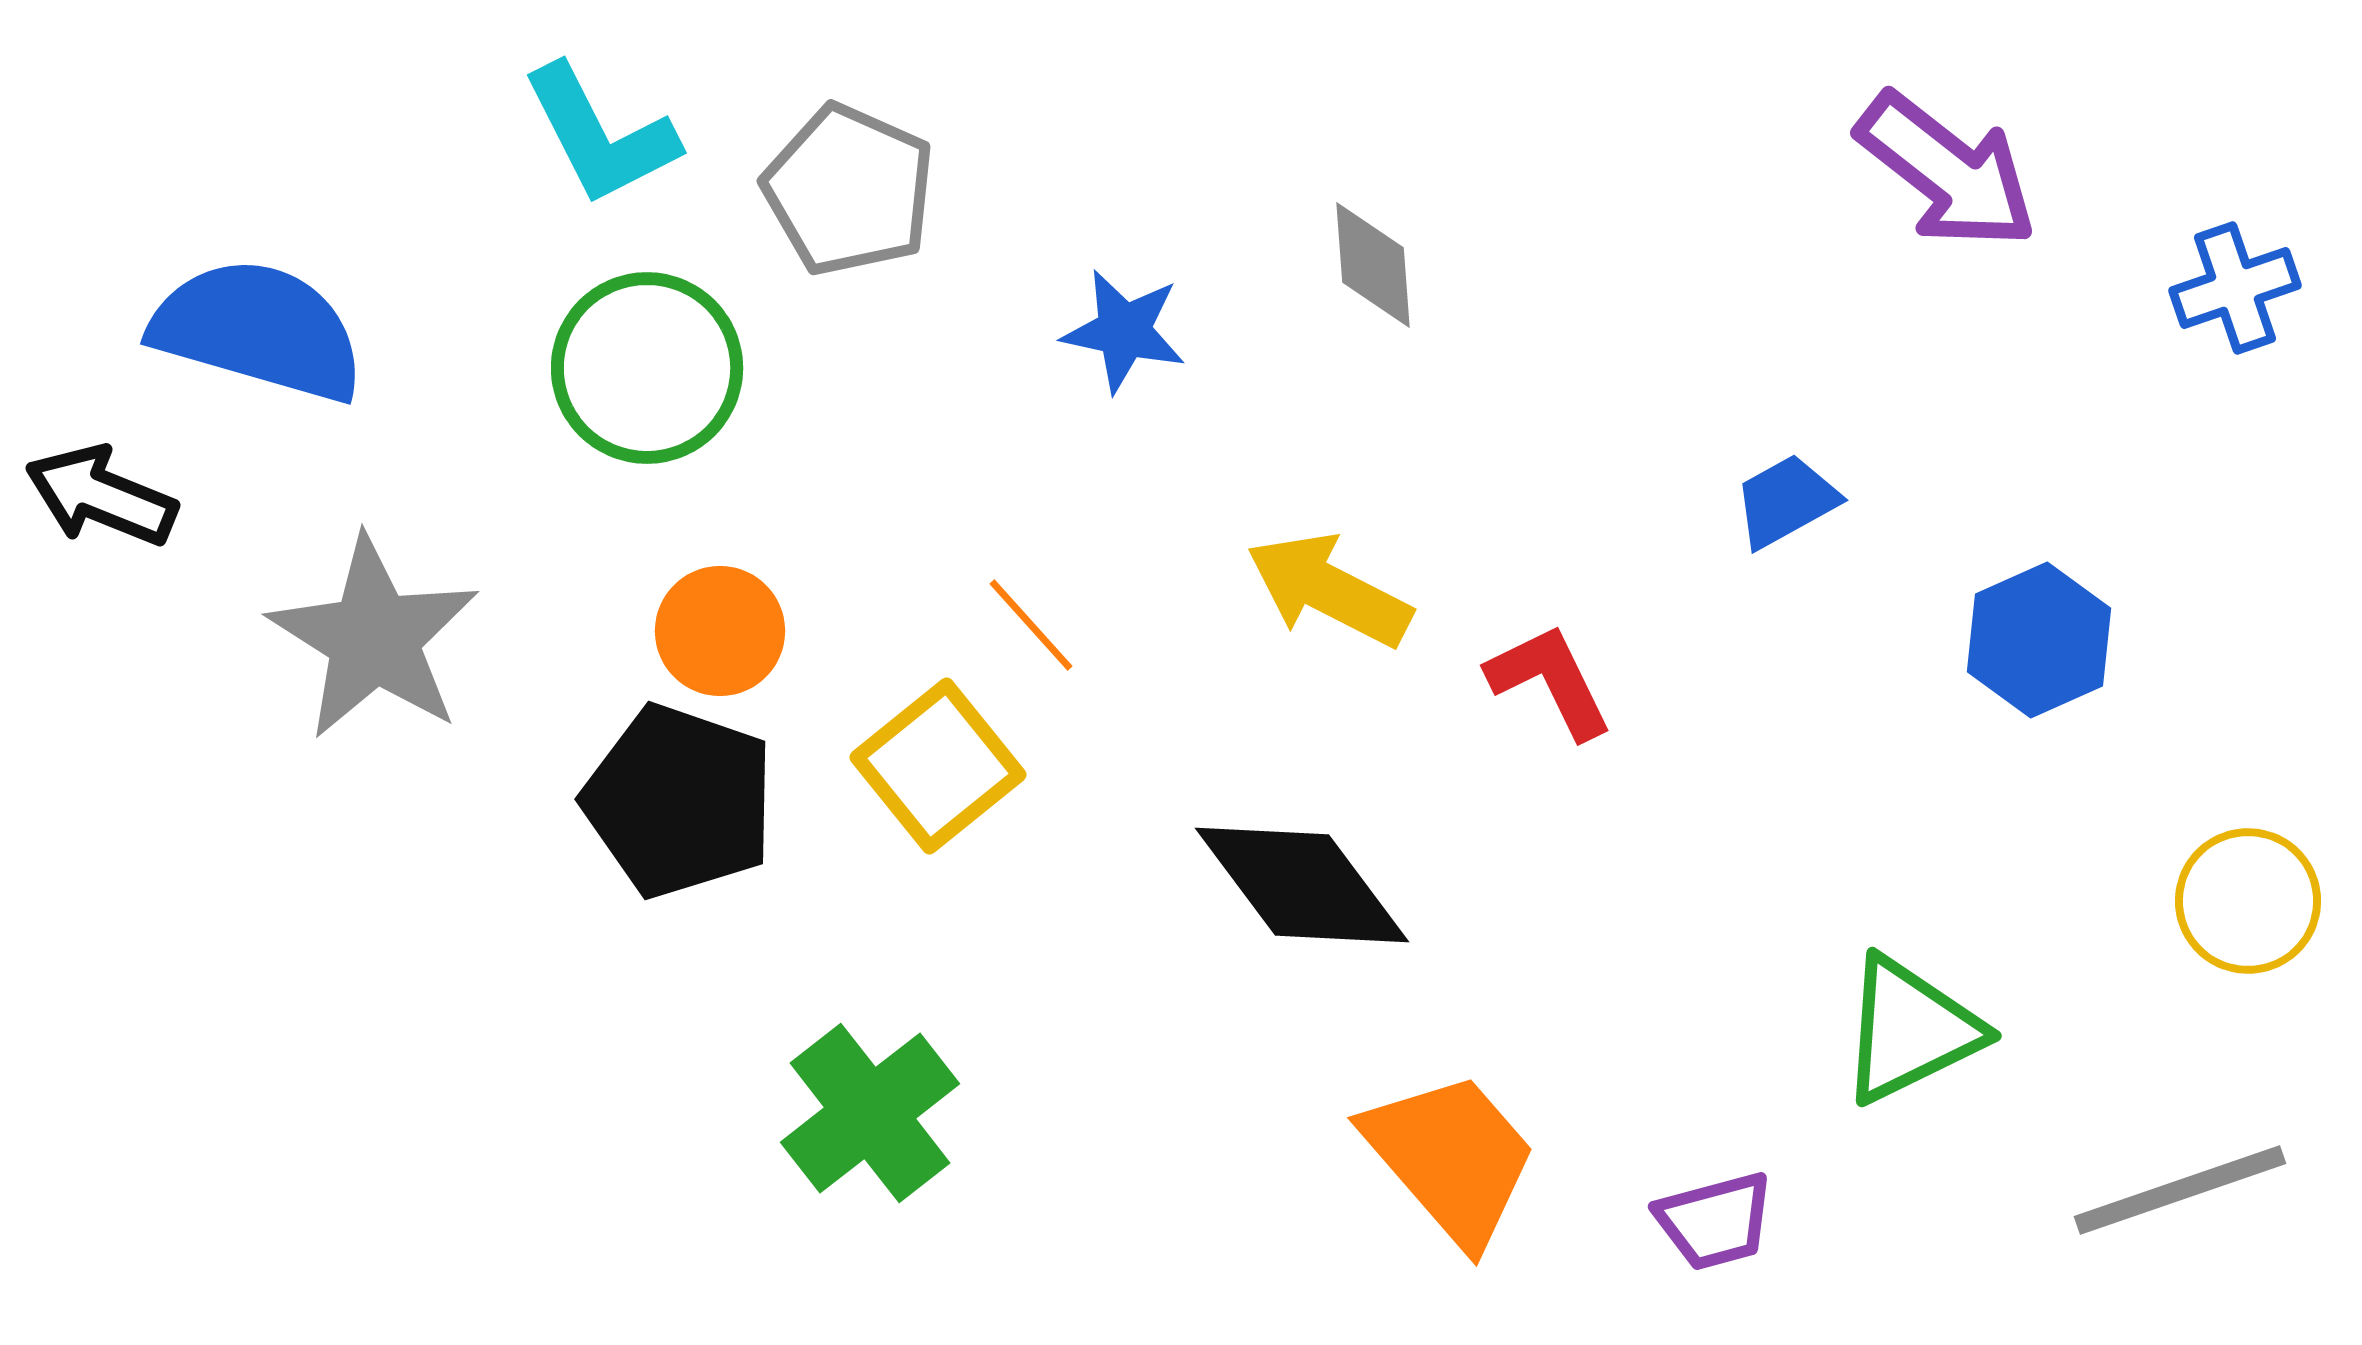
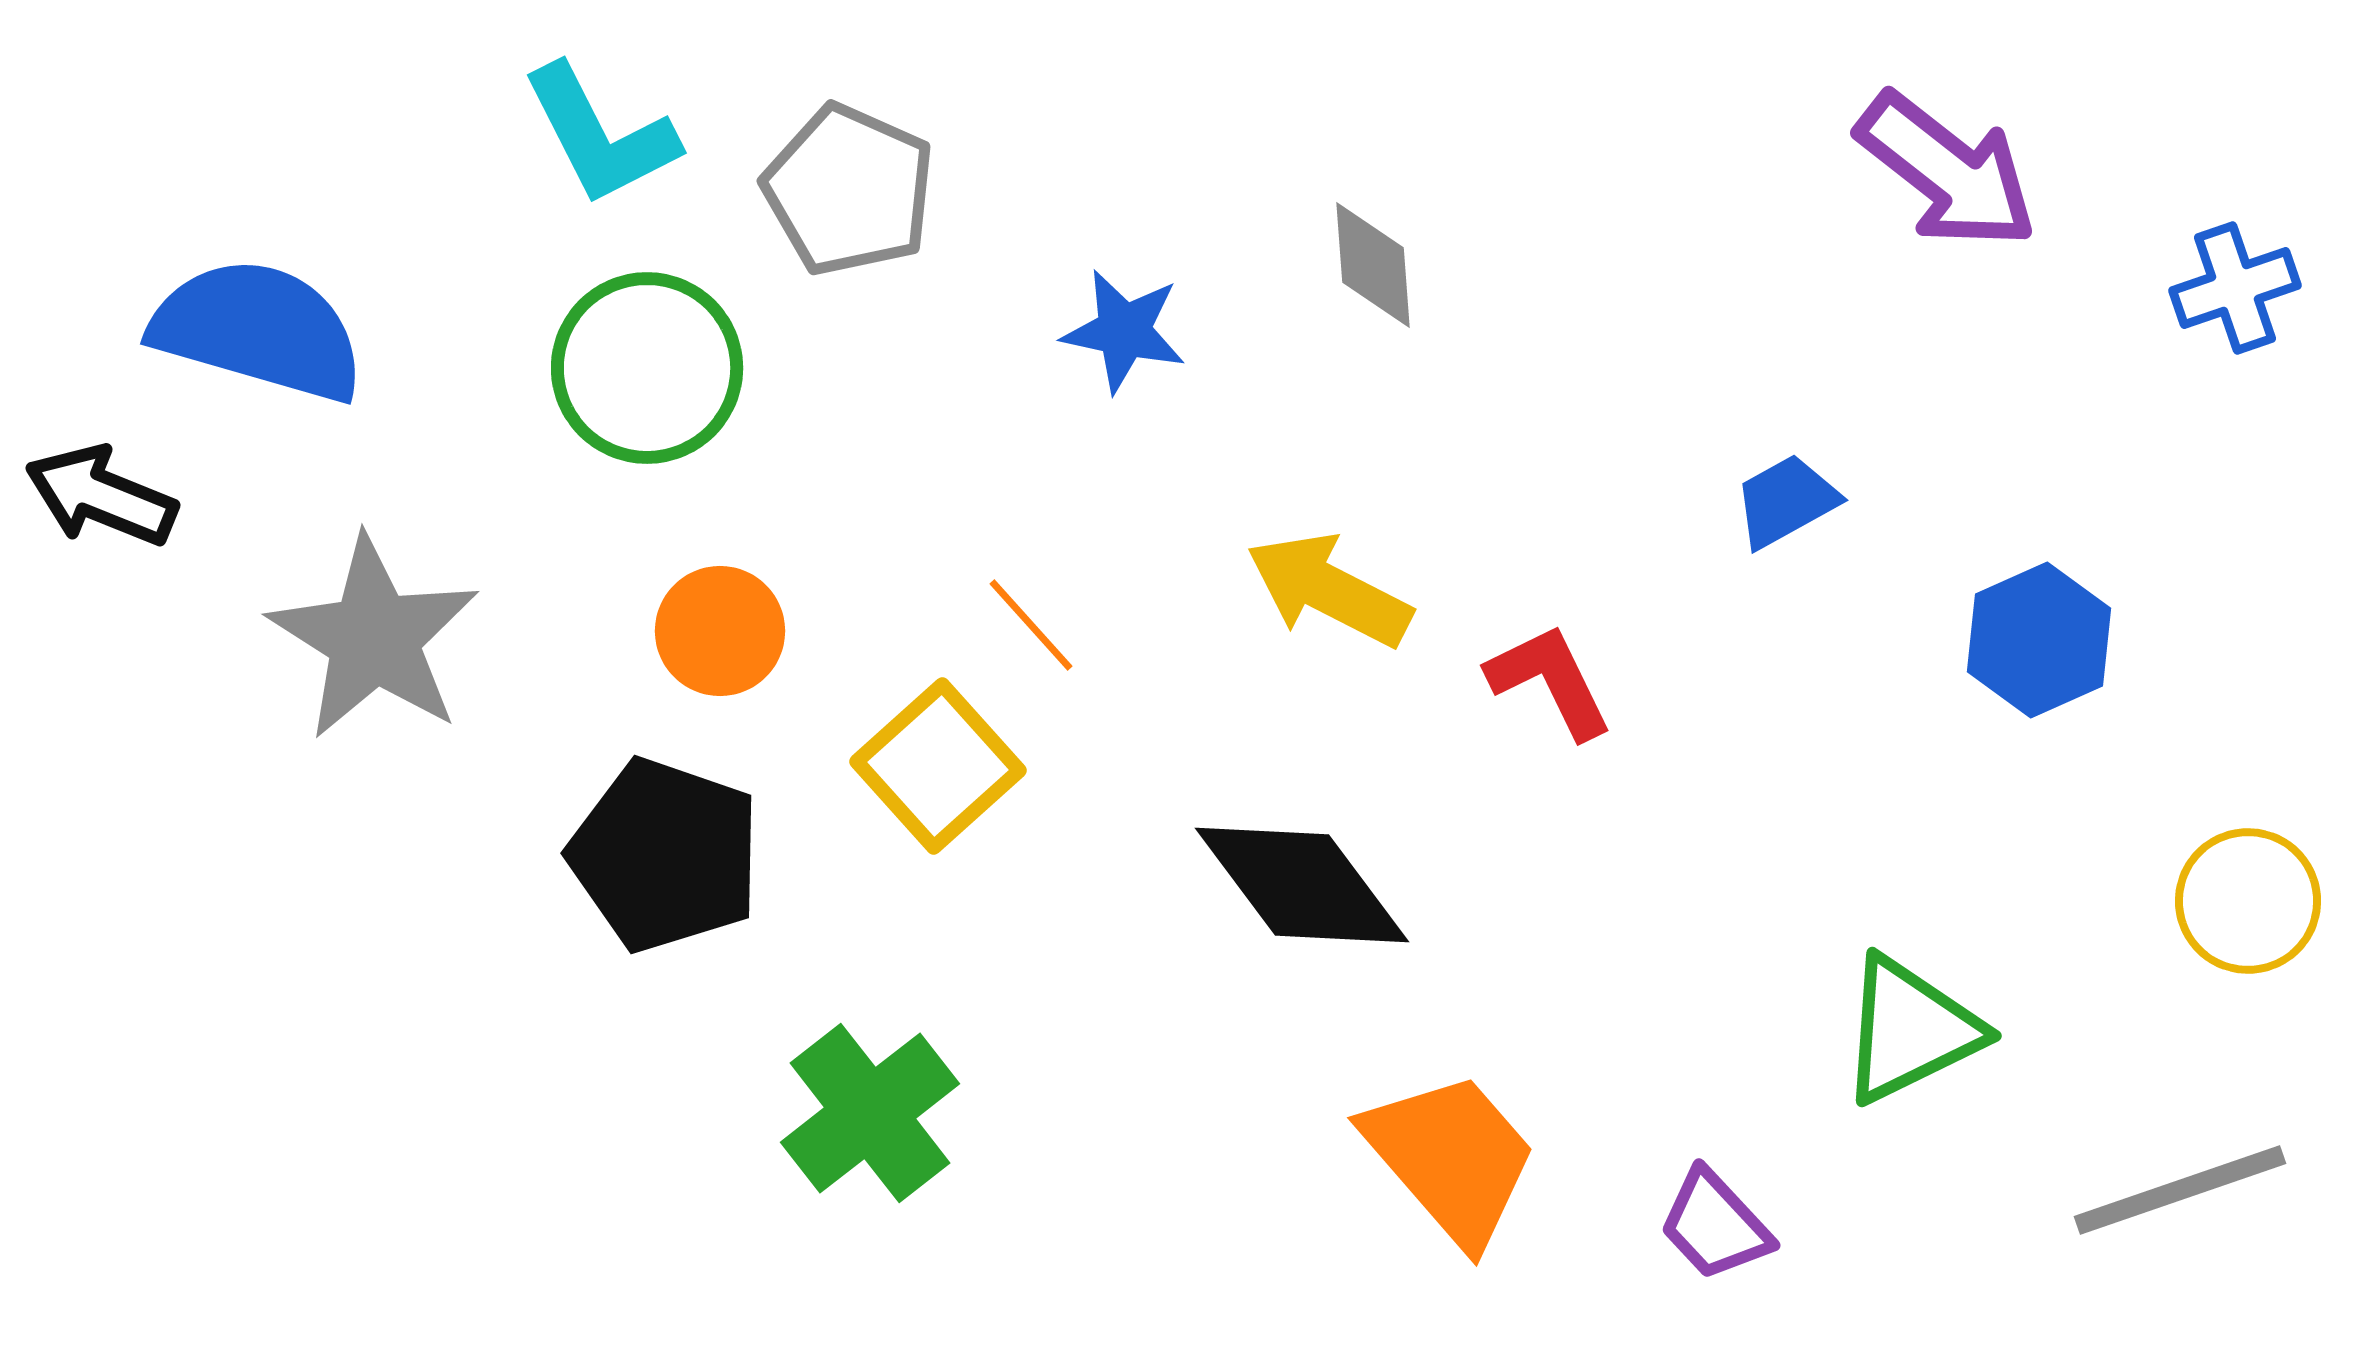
yellow square: rotated 3 degrees counterclockwise
black pentagon: moved 14 px left, 54 px down
purple trapezoid: moved 4 px down; rotated 62 degrees clockwise
